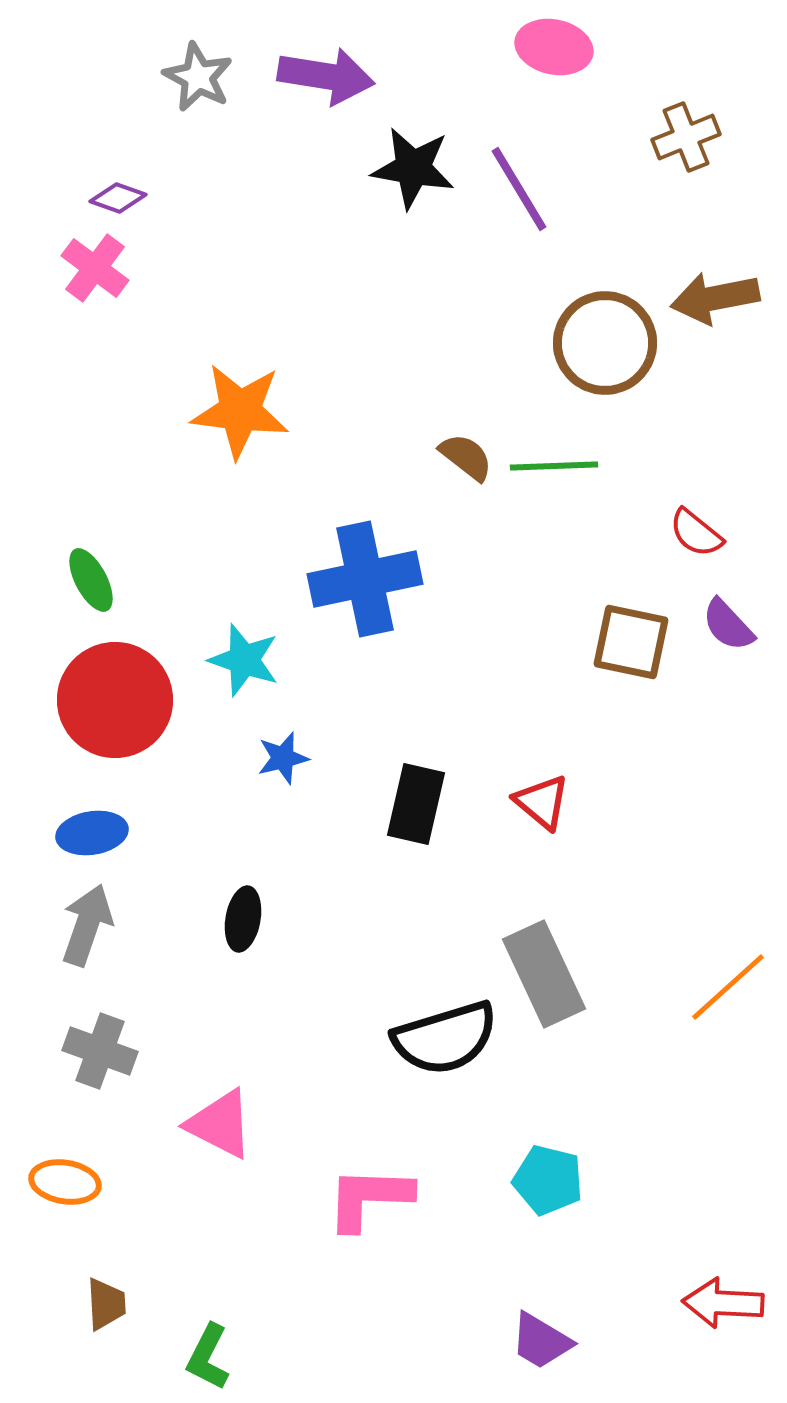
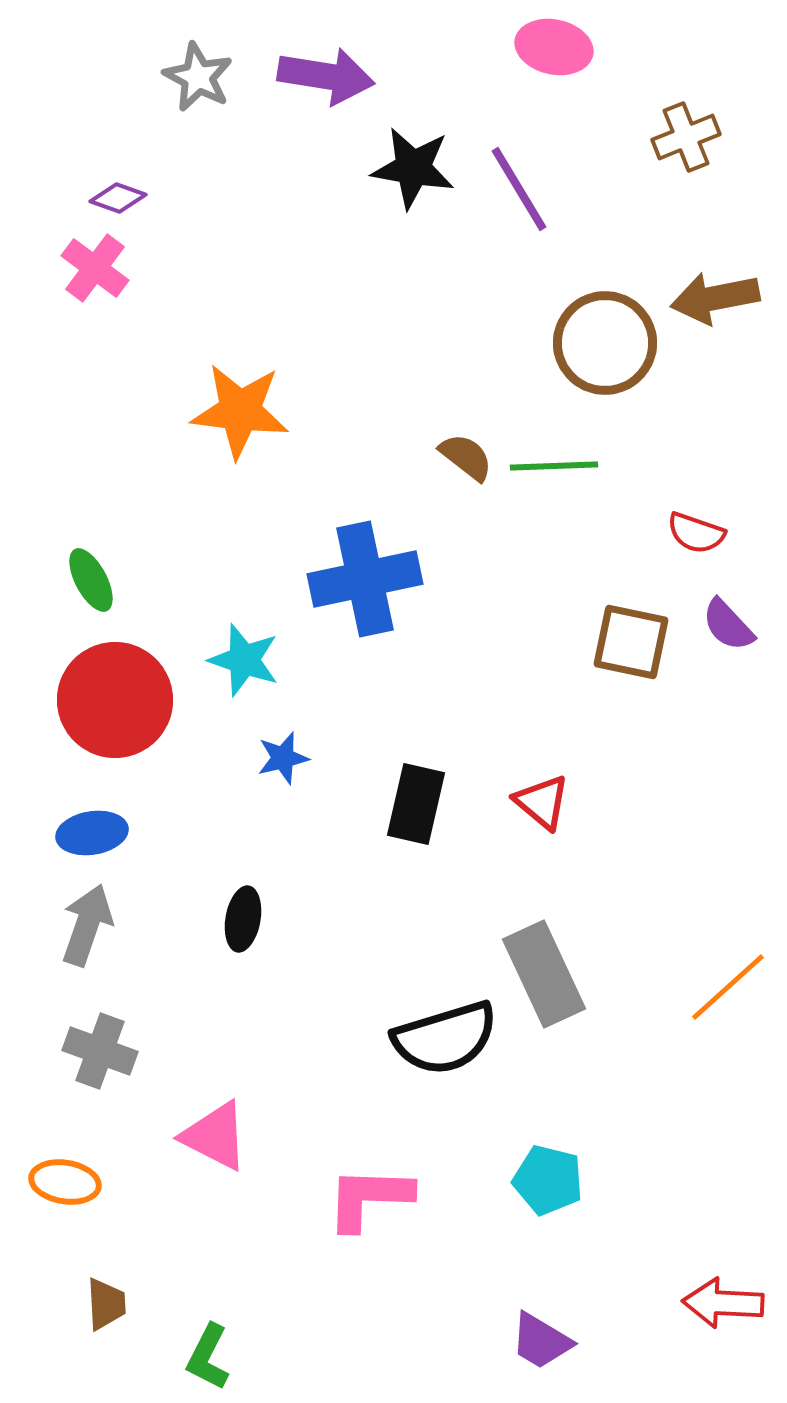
red semicircle: rotated 20 degrees counterclockwise
pink triangle: moved 5 px left, 12 px down
